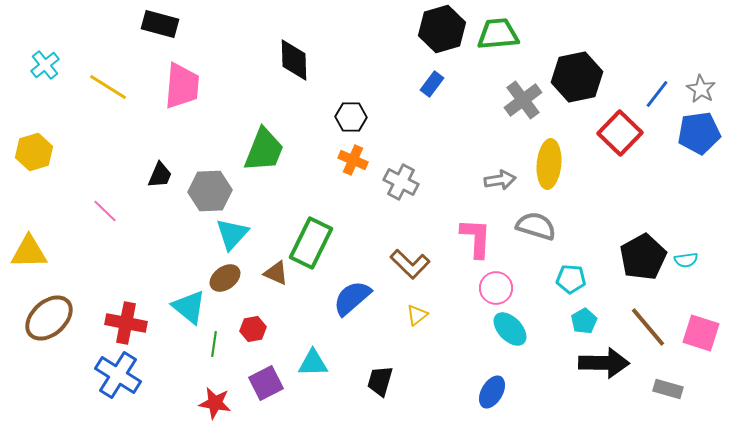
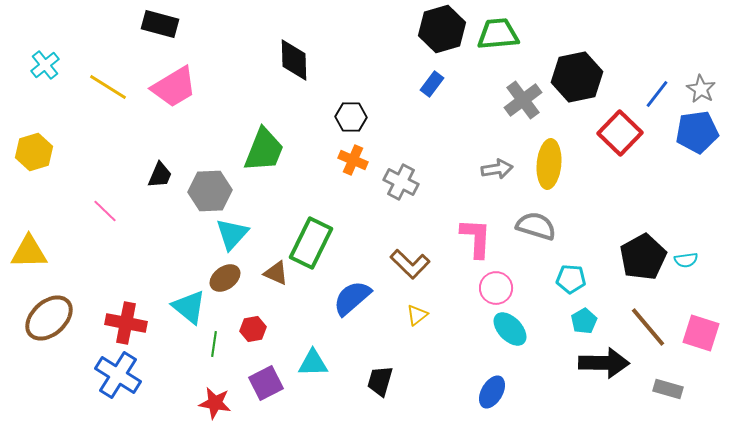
pink trapezoid at (182, 86): moved 8 px left, 1 px down; rotated 54 degrees clockwise
blue pentagon at (699, 133): moved 2 px left, 1 px up
gray arrow at (500, 180): moved 3 px left, 11 px up
